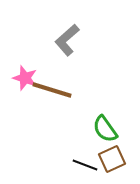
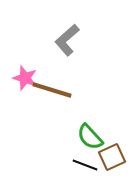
green semicircle: moved 15 px left, 8 px down; rotated 8 degrees counterclockwise
brown square: moved 2 px up
